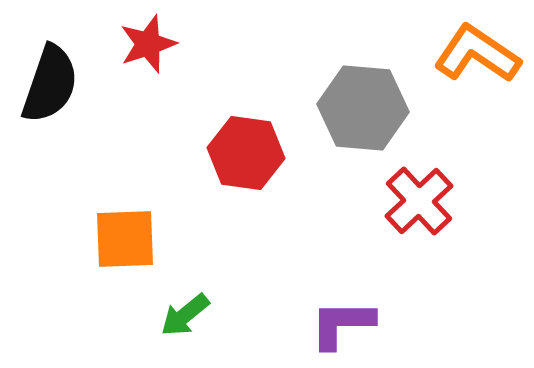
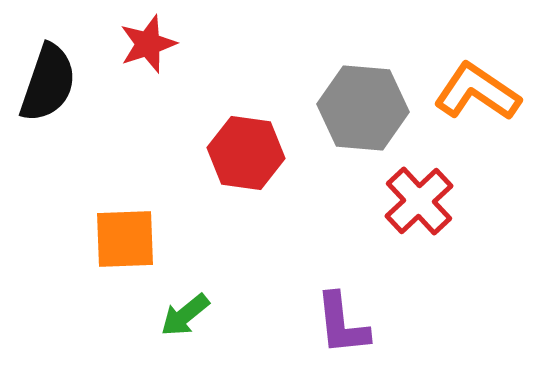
orange L-shape: moved 38 px down
black semicircle: moved 2 px left, 1 px up
purple L-shape: rotated 96 degrees counterclockwise
